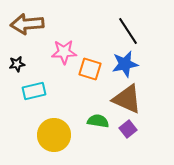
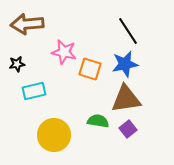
pink star: rotated 15 degrees clockwise
brown triangle: moved 1 px left; rotated 32 degrees counterclockwise
